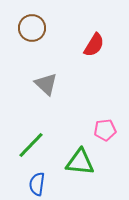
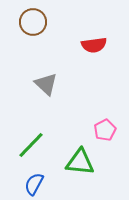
brown circle: moved 1 px right, 6 px up
red semicircle: rotated 50 degrees clockwise
pink pentagon: rotated 20 degrees counterclockwise
blue semicircle: moved 3 px left; rotated 20 degrees clockwise
